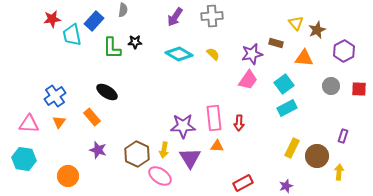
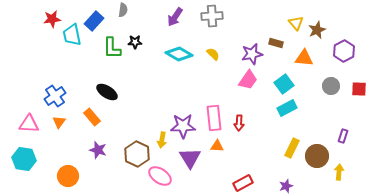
yellow arrow at (164, 150): moved 2 px left, 10 px up
